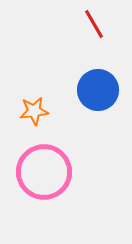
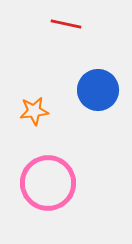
red line: moved 28 px left; rotated 48 degrees counterclockwise
pink circle: moved 4 px right, 11 px down
